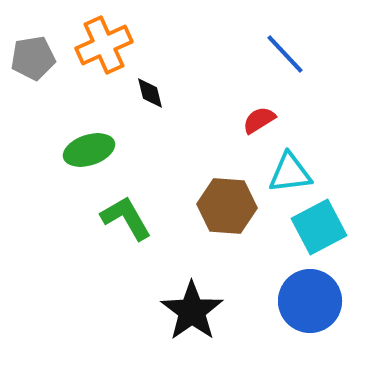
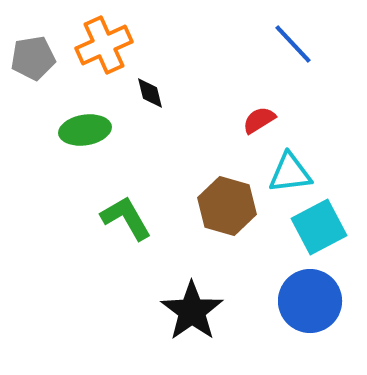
blue line: moved 8 px right, 10 px up
green ellipse: moved 4 px left, 20 px up; rotated 9 degrees clockwise
brown hexagon: rotated 12 degrees clockwise
